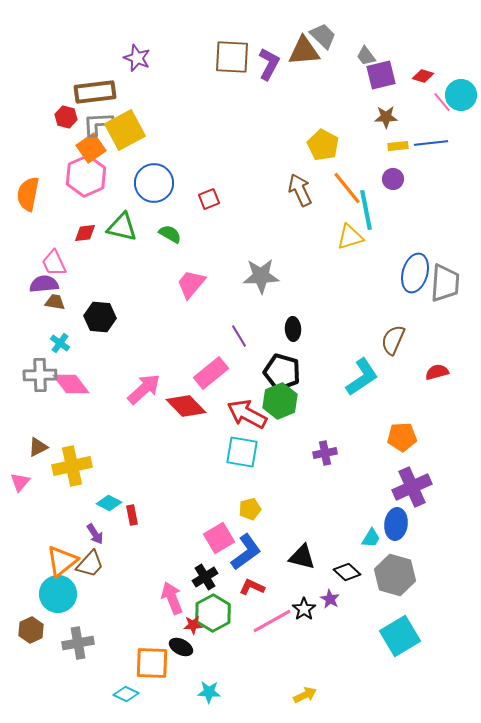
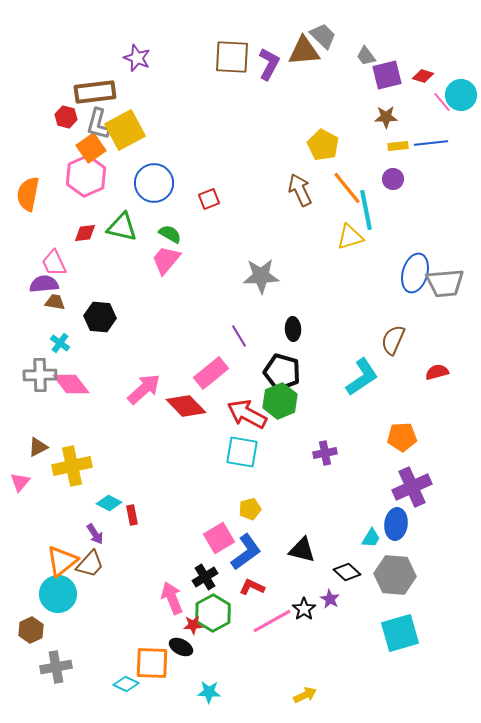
purple square at (381, 75): moved 6 px right
gray L-shape at (98, 124): rotated 72 degrees counterclockwise
gray trapezoid at (445, 283): rotated 81 degrees clockwise
pink trapezoid at (191, 284): moved 25 px left, 24 px up
black triangle at (302, 557): moved 7 px up
gray hexagon at (395, 575): rotated 12 degrees counterclockwise
cyan square at (400, 636): moved 3 px up; rotated 15 degrees clockwise
gray cross at (78, 643): moved 22 px left, 24 px down
cyan diamond at (126, 694): moved 10 px up
